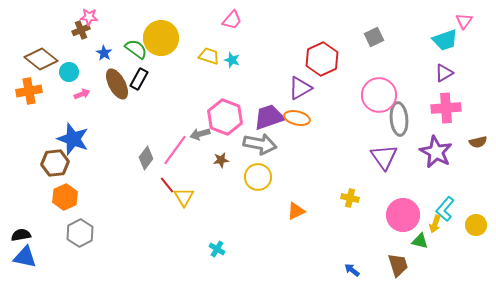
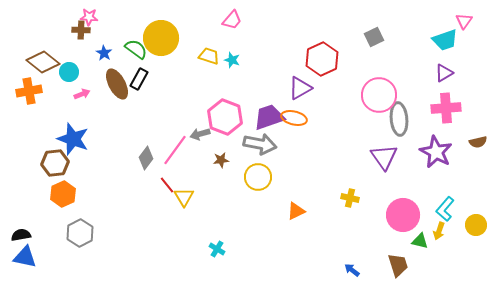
brown cross at (81, 30): rotated 24 degrees clockwise
brown diamond at (41, 59): moved 2 px right, 3 px down
orange ellipse at (297, 118): moved 3 px left
orange hexagon at (65, 197): moved 2 px left, 3 px up
yellow arrow at (435, 224): moved 4 px right, 7 px down
